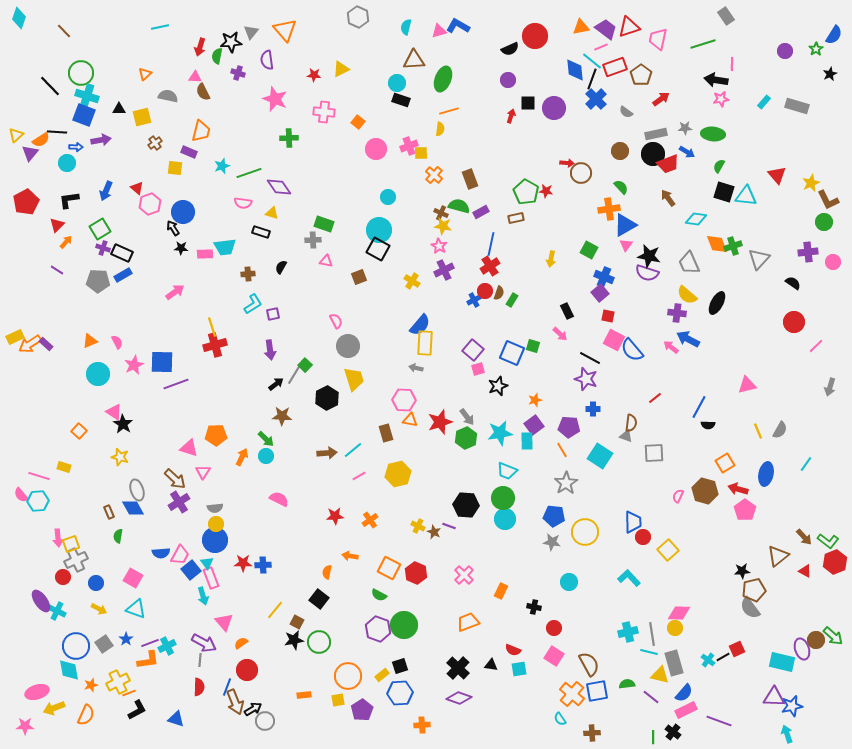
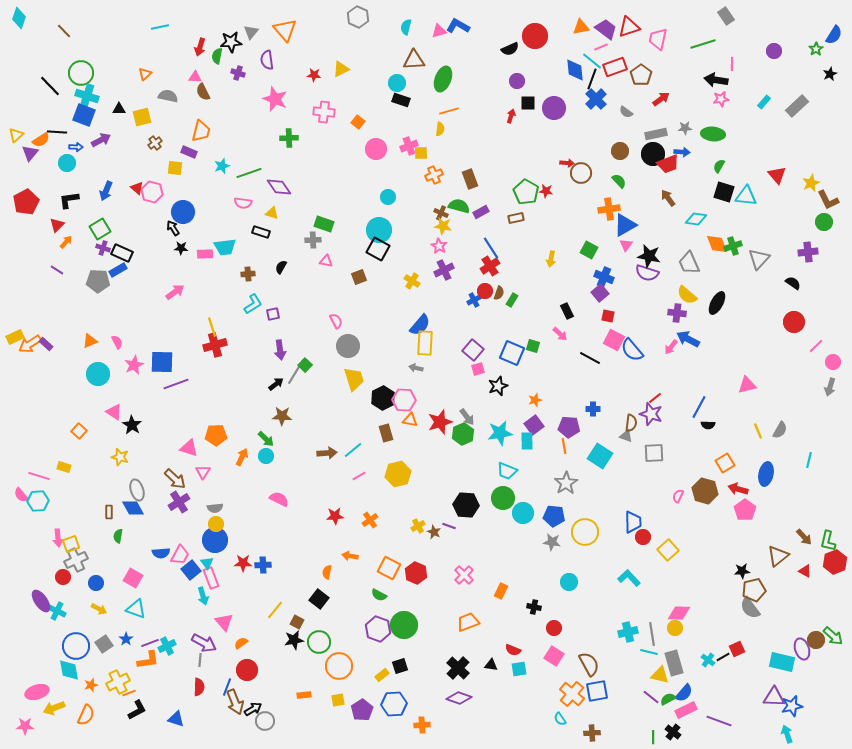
purple circle at (785, 51): moved 11 px left
purple circle at (508, 80): moved 9 px right, 1 px down
gray rectangle at (797, 106): rotated 60 degrees counterclockwise
purple arrow at (101, 140): rotated 18 degrees counterclockwise
blue arrow at (687, 152): moved 5 px left; rotated 28 degrees counterclockwise
orange cross at (434, 175): rotated 24 degrees clockwise
green semicircle at (621, 187): moved 2 px left, 6 px up
pink hexagon at (150, 204): moved 2 px right, 12 px up; rotated 25 degrees counterclockwise
blue line at (491, 244): moved 4 px down; rotated 45 degrees counterclockwise
pink circle at (833, 262): moved 100 px down
blue rectangle at (123, 275): moved 5 px left, 5 px up
pink arrow at (671, 347): rotated 91 degrees counterclockwise
purple arrow at (270, 350): moved 10 px right
purple star at (586, 379): moved 65 px right, 35 px down
black hexagon at (327, 398): moved 56 px right
black star at (123, 424): moved 9 px right, 1 px down
green hexagon at (466, 438): moved 3 px left, 4 px up
orange line at (562, 450): moved 2 px right, 4 px up; rotated 21 degrees clockwise
cyan line at (806, 464): moved 3 px right, 4 px up; rotated 21 degrees counterclockwise
brown rectangle at (109, 512): rotated 24 degrees clockwise
cyan circle at (505, 519): moved 18 px right, 6 px up
yellow cross at (418, 526): rotated 32 degrees clockwise
green L-shape at (828, 541): rotated 65 degrees clockwise
orange circle at (348, 676): moved 9 px left, 10 px up
green semicircle at (627, 684): moved 41 px right, 15 px down; rotated 21 degrees counterclockwise
blue hexagon at (400, 693): moved 6 px left, 11 px down
